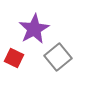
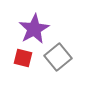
red square: moved 9 px right; rotated 12 degrees counterclockwise
